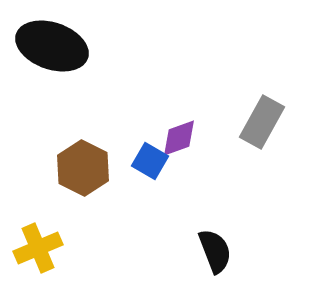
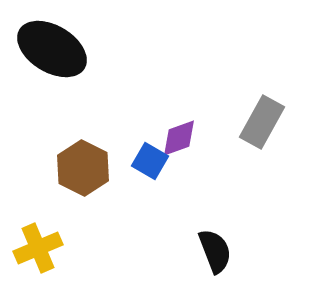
black ellipse: moved 3 px down; rotated 12 degrees clockwise
